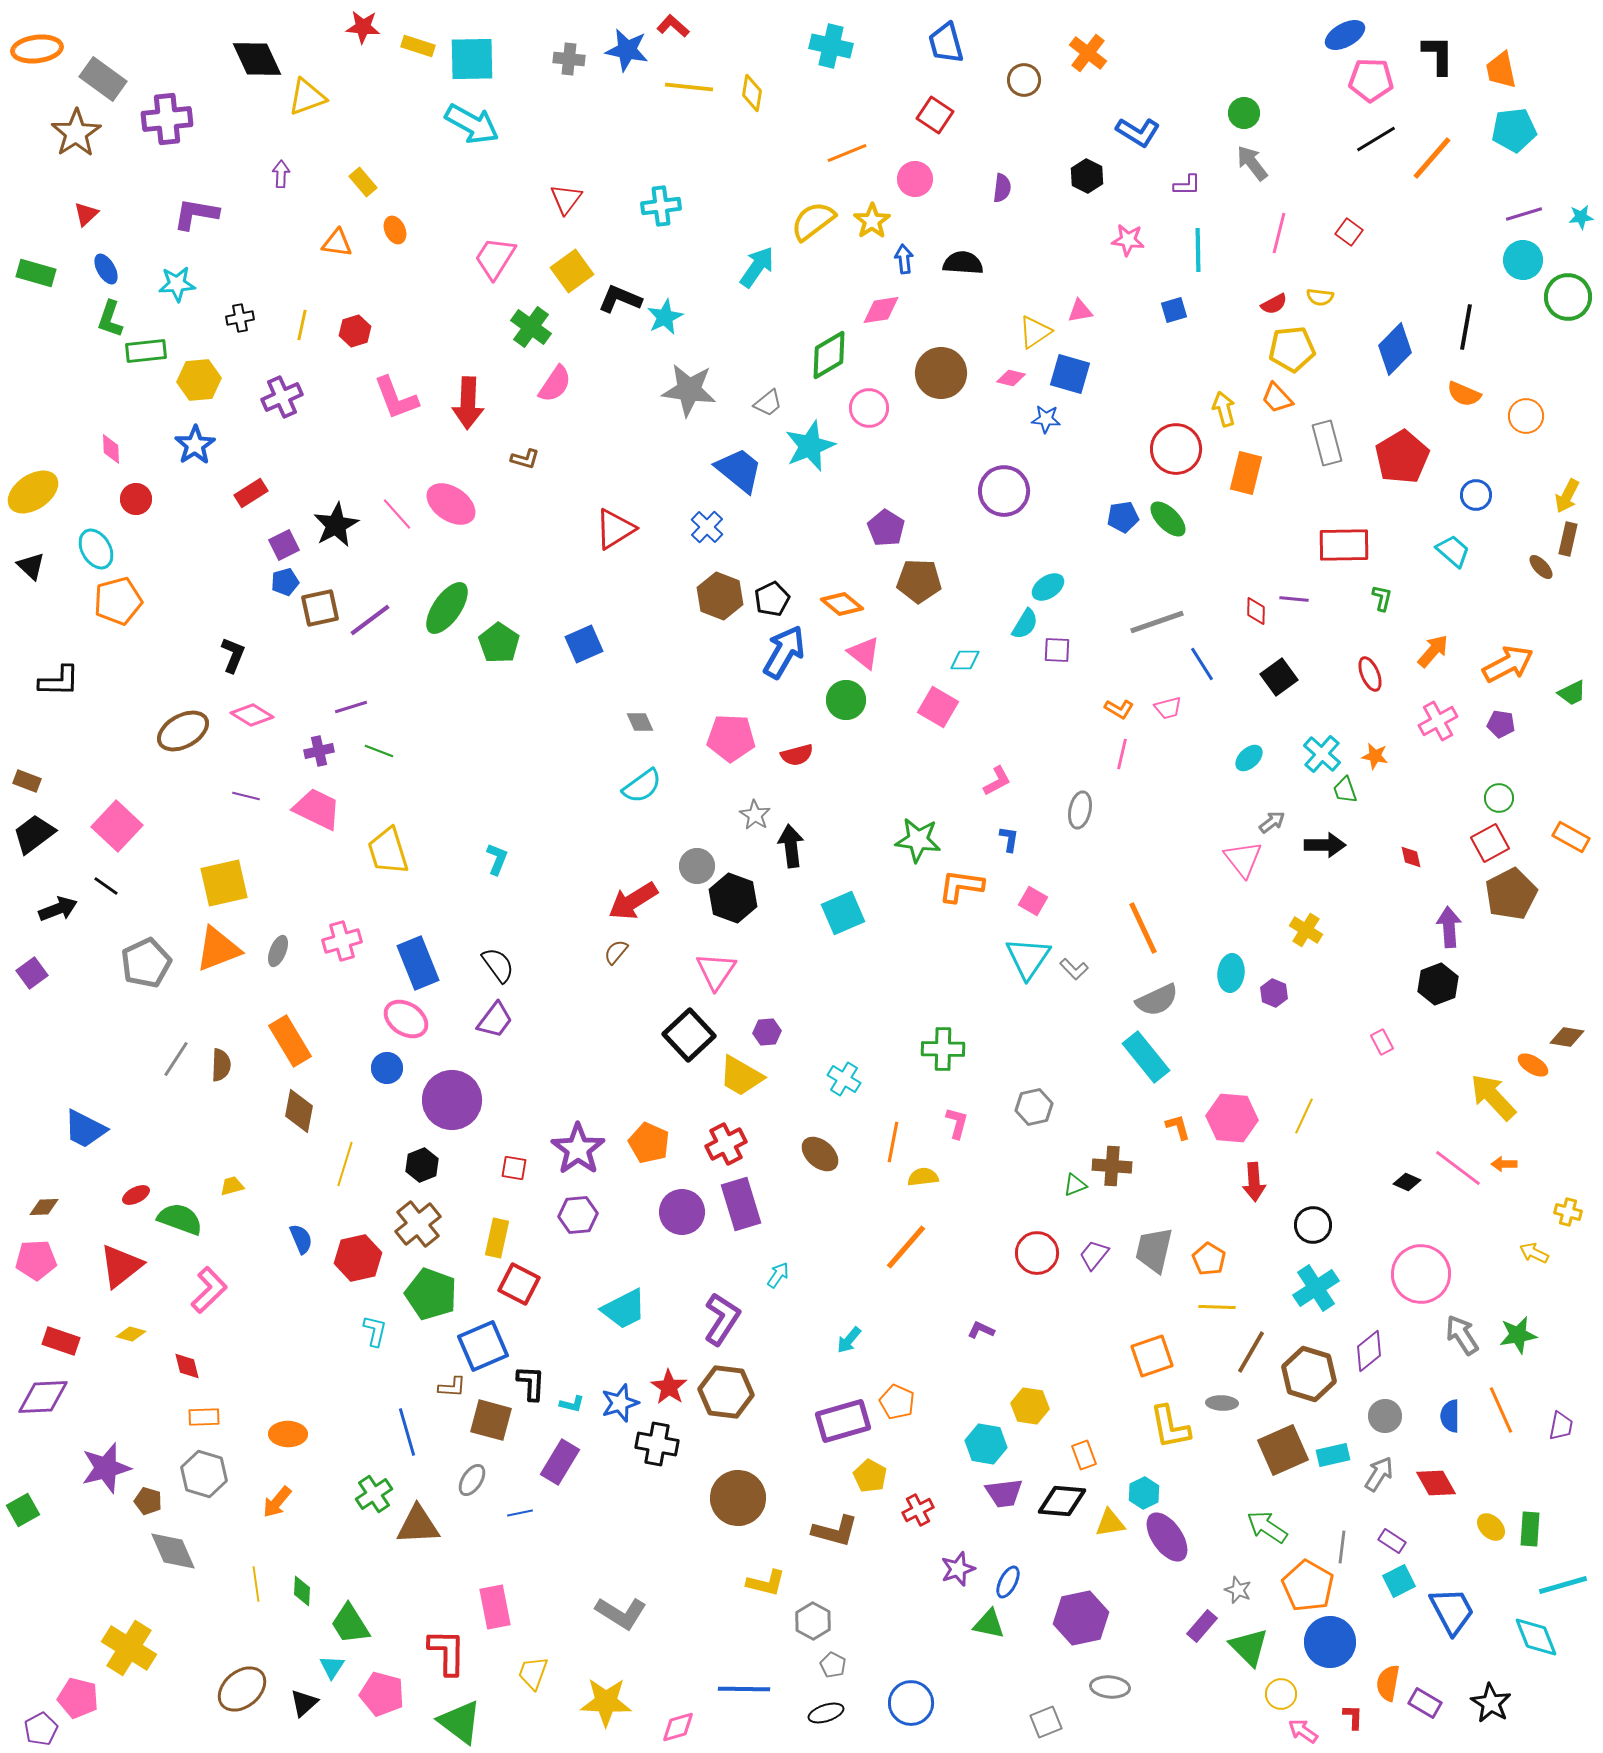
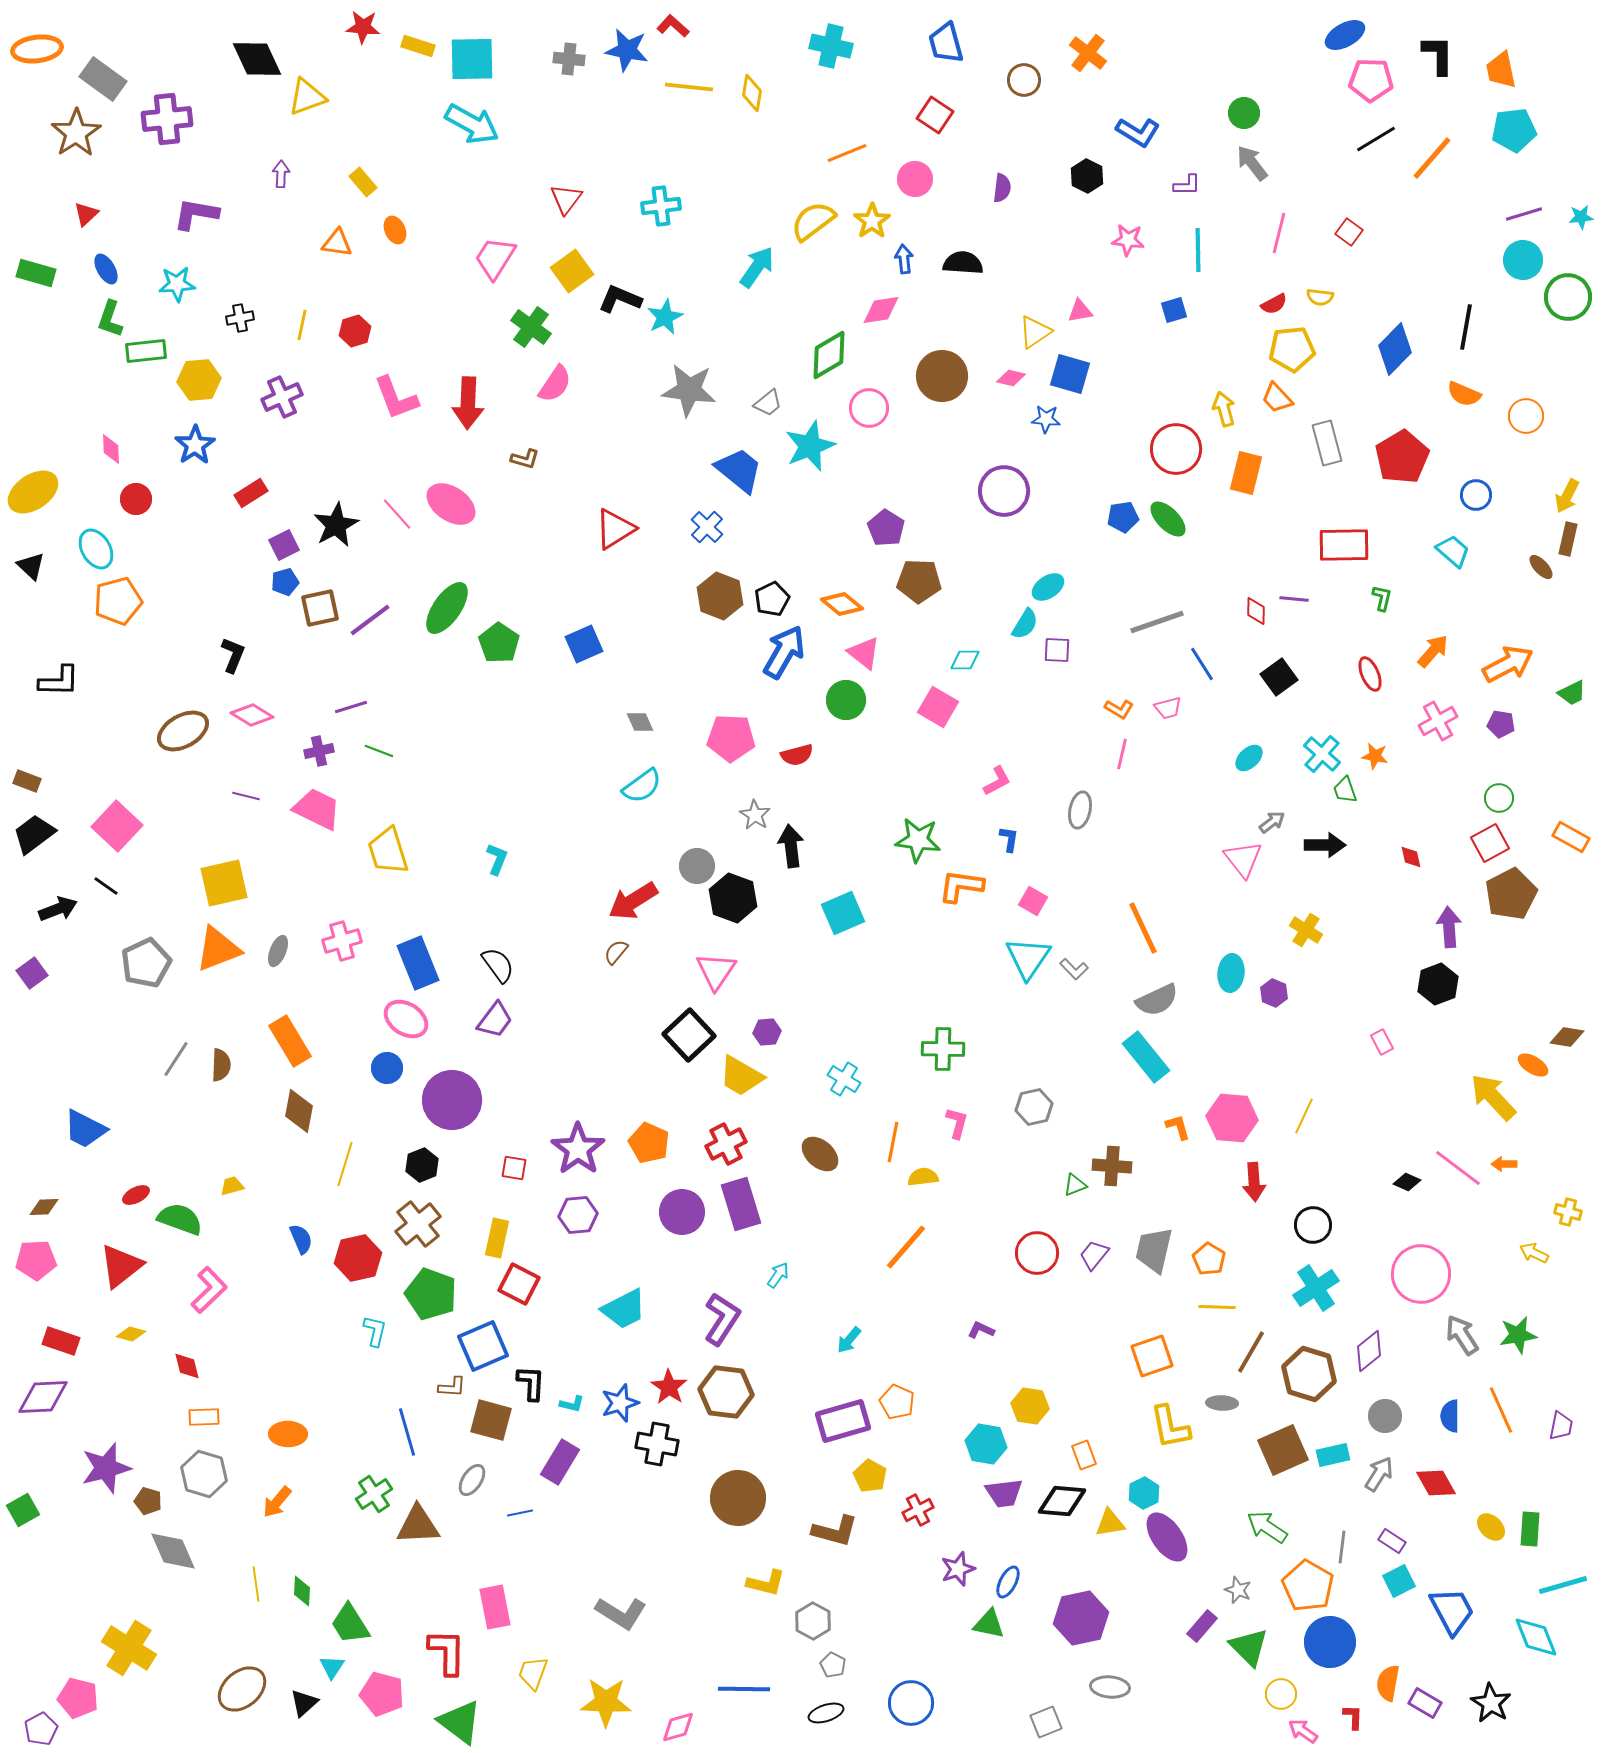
brown circle at (941, 373): moved 1 px right, 3 px down
